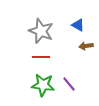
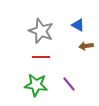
green star: moved 7 px left
